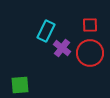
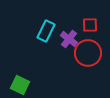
purple cross: moved 7 px right, 9 px up
red circle: moved 2 px left
green square: rotated 30 degrees clockwise
